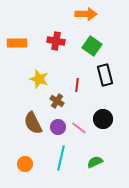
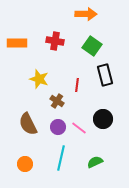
red cross: moved 1 px left
brown semicircle: moved 5 px left, 1 px down
